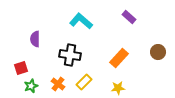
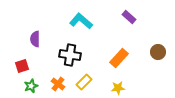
red square: moved 1 px right, 2 px up
